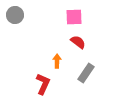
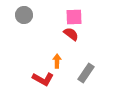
gray circle: moved 9 px right
red semicircle: moved 7 px left, 8 px up
red L-shape: moved 5 px up; rotated 95 degrees clockwise
